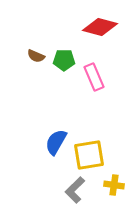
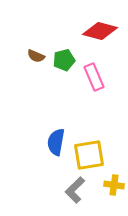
red diamond: moved 4 px down
green pentagon: rotated 15 degrees counterclockwise
blue semicircle: rotated 20 degrees counterclockwise
